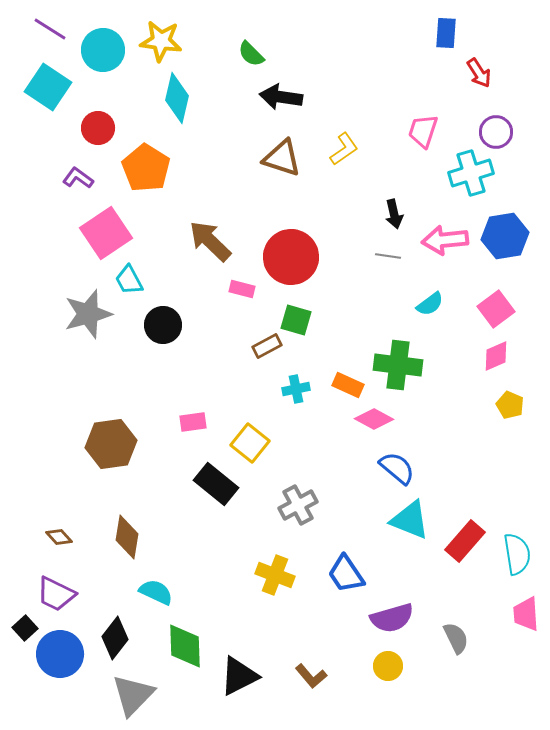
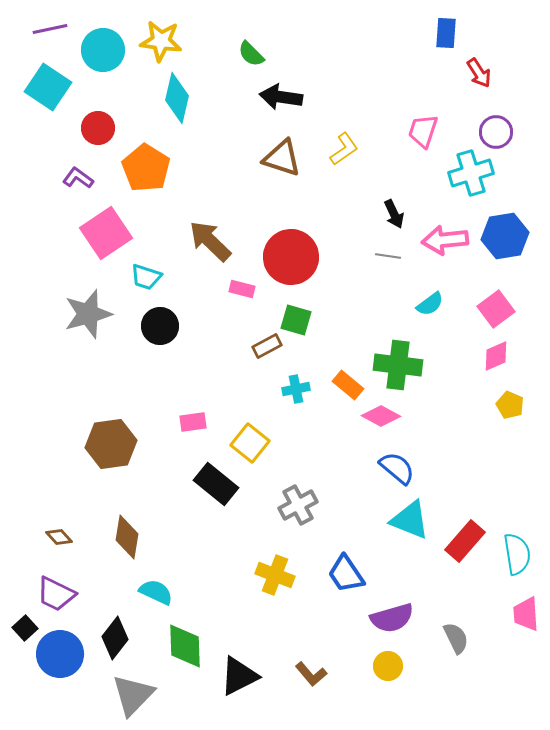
purple line at (50, 29): rotated 44 degrees counterclockwise
black arrow at (394, 214): rotated 12 degrees counterclockwise
cyan trapezoid at (129, 280): moved 17 px right, 3 px up; rotated 44 degrees counterclockwise
black circle at (163, 325): moved 3 px left, 1 px down
orange rectangle at (348, 385): rotated 16 degrees clockwise
pink diamond at (374, 419): moved 7 px right, 3 px up
brown L-shape at (311, 676): moved 2 px up
